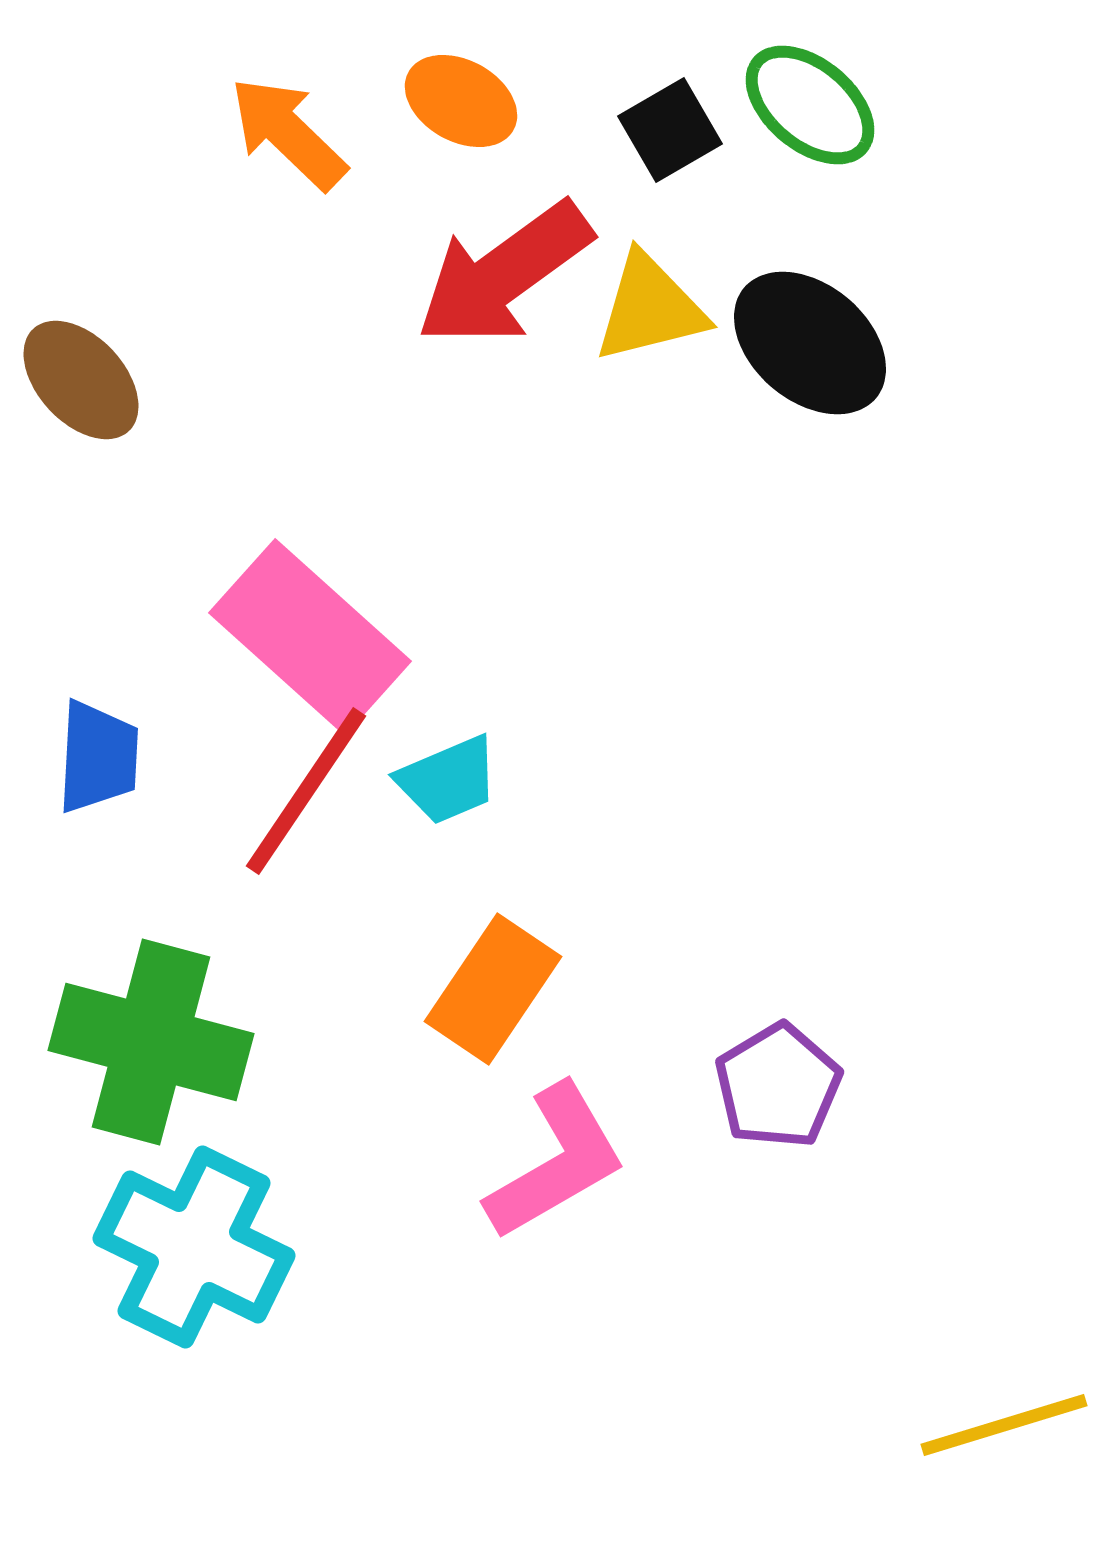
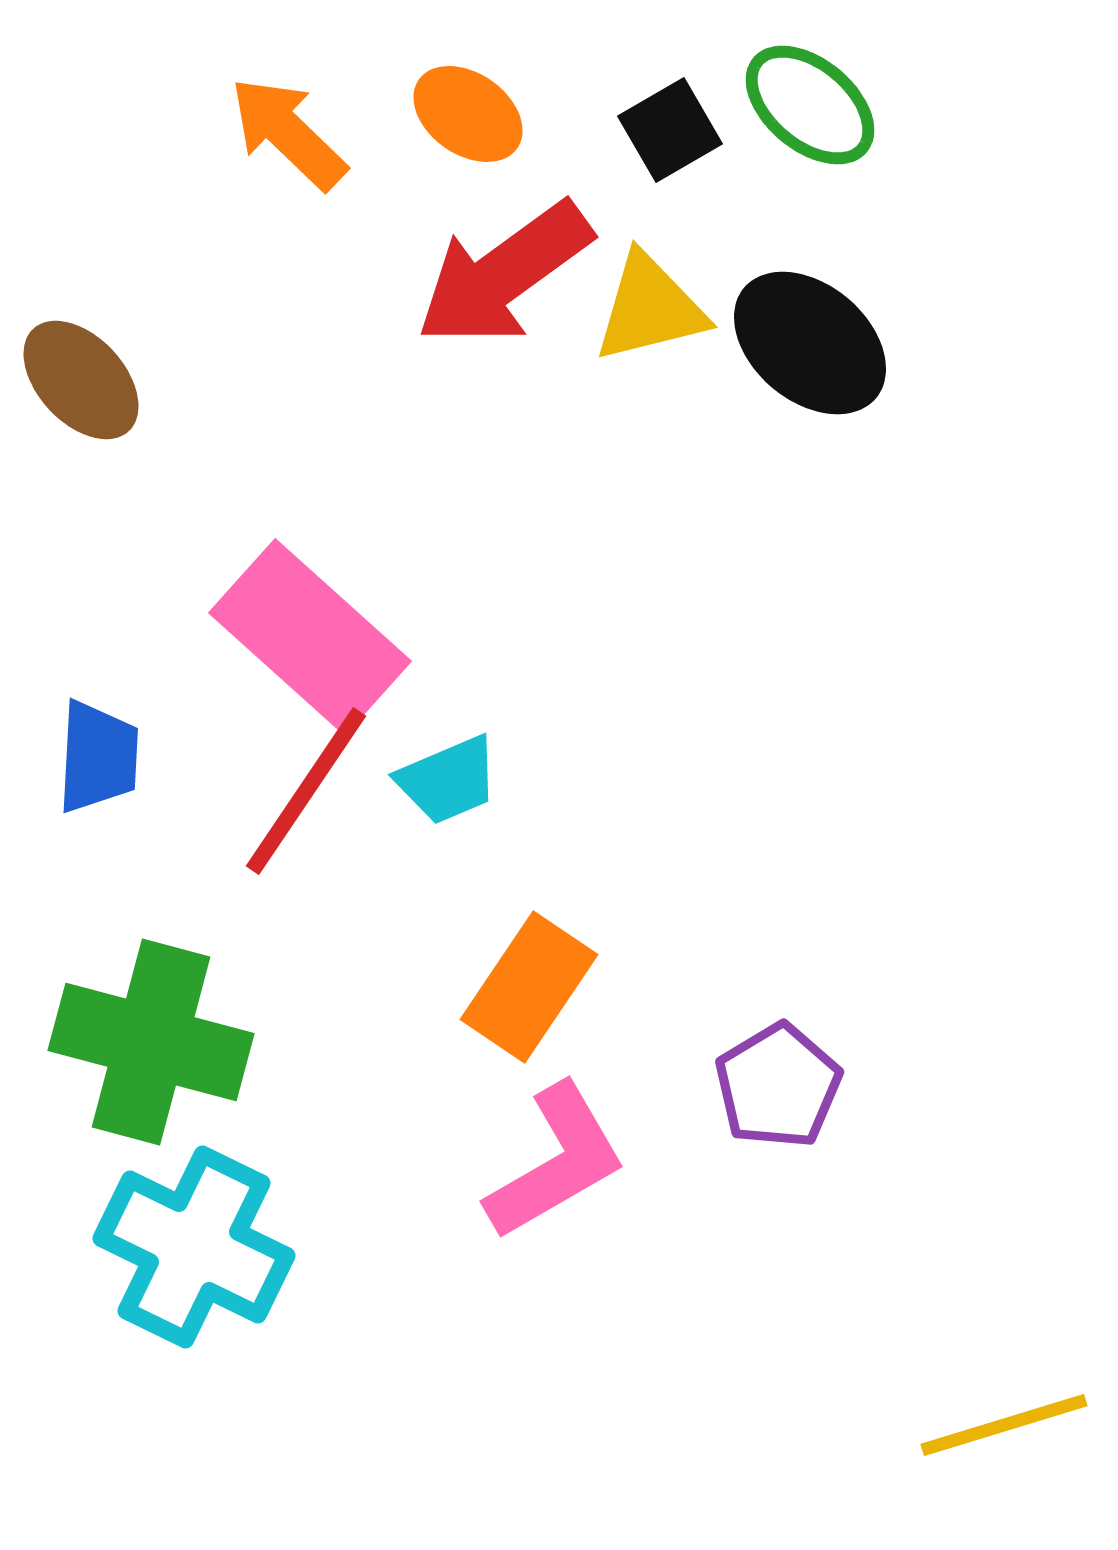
orange ellipse: moved 7 px right, 13 px down; rotated 6 degrees clockwise
orange rectangle: moved 36 px right, 2 px up
